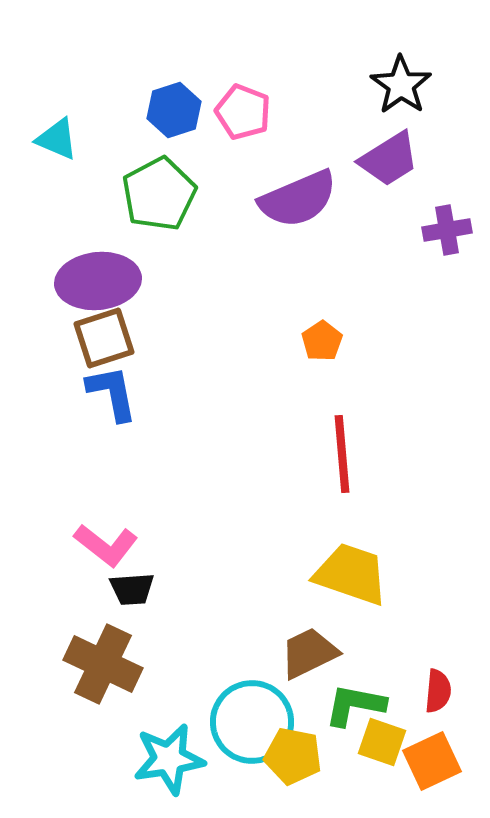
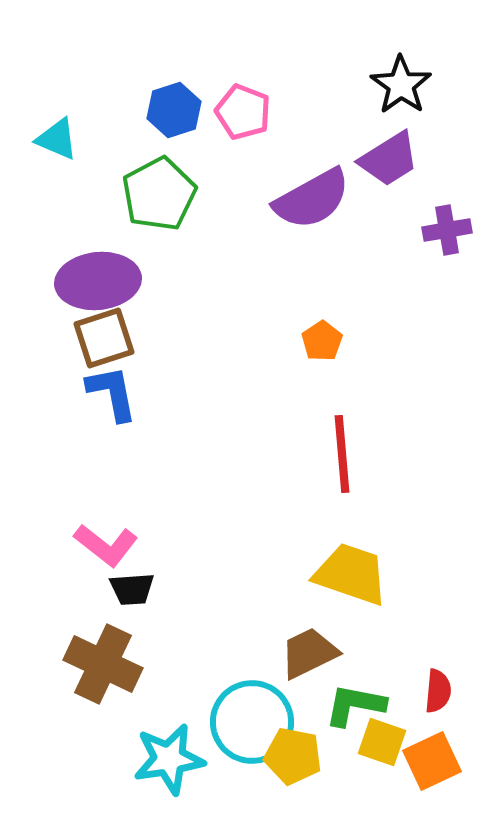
purple semicircle: moved 14 px right; rotated 6 degrees counterclockwise
